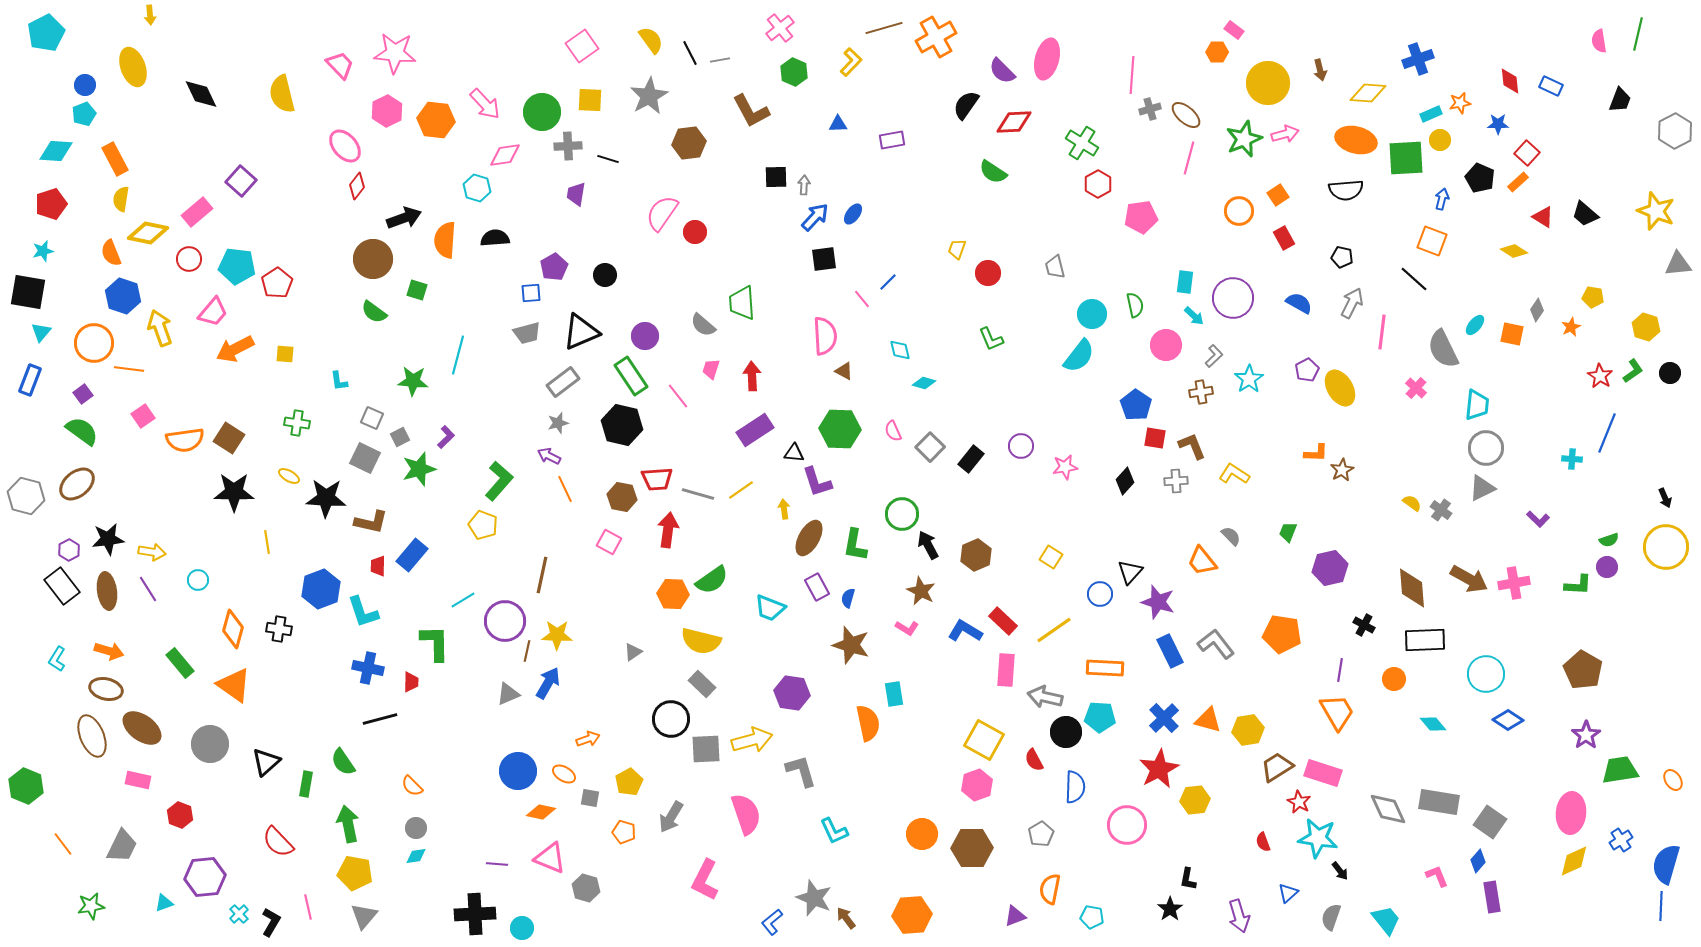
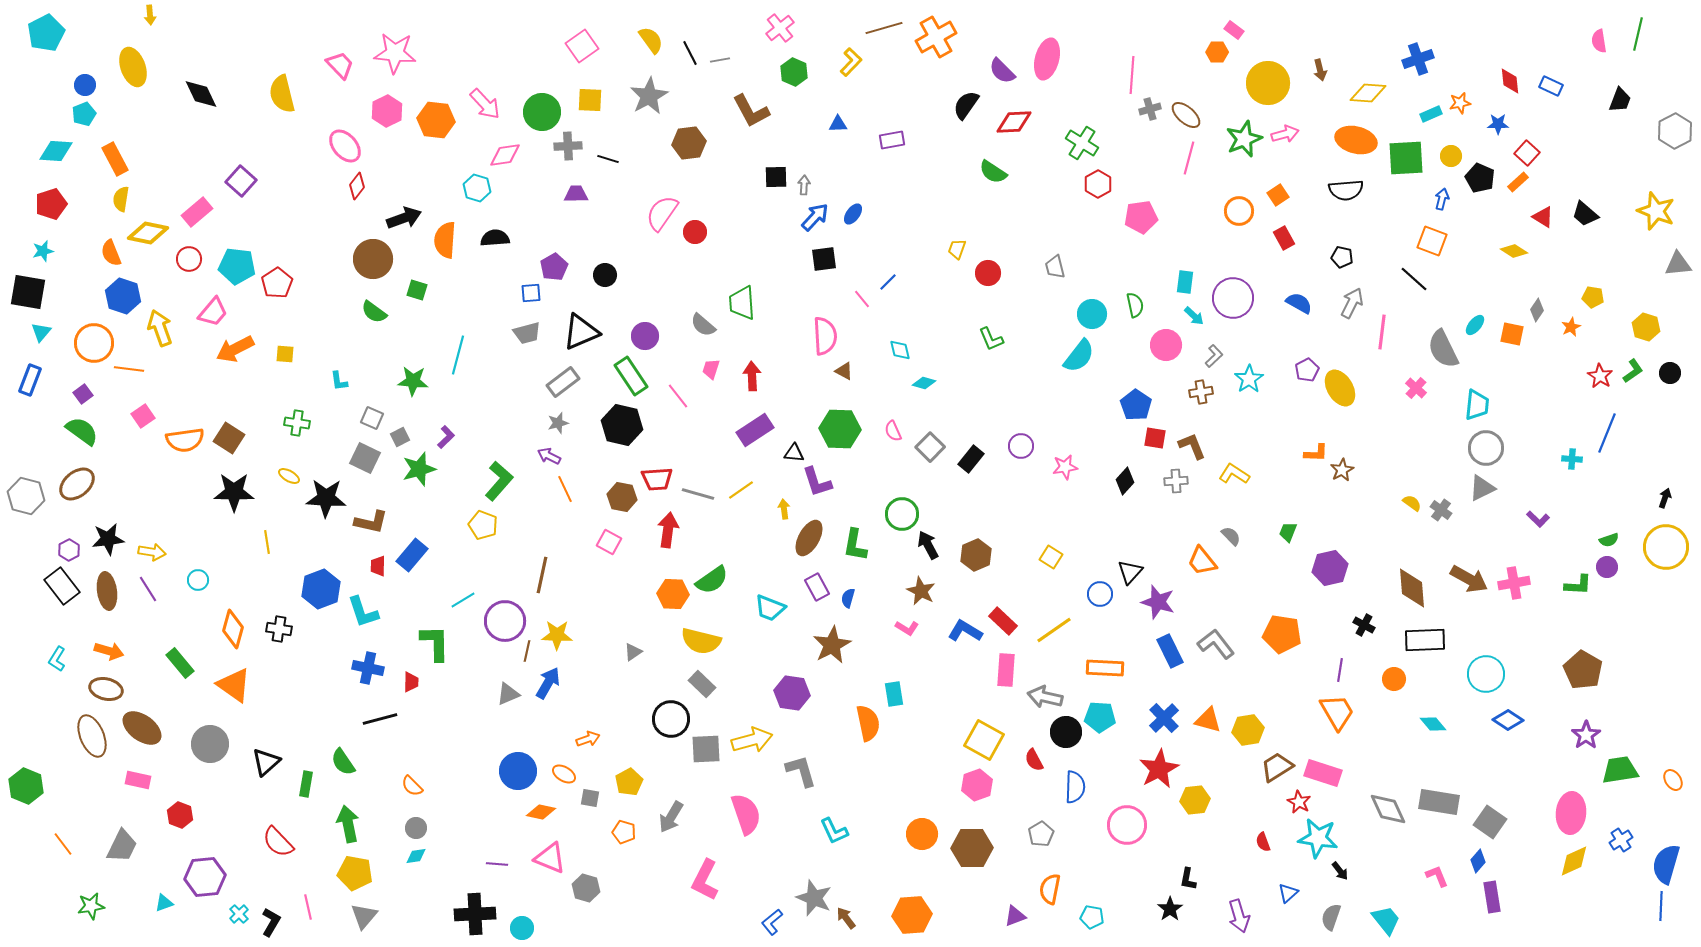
yellow circle at (1440, 140): moved 11 px right, 16 px down
purple trapezoid at (576, 194): rotated 80 degrees clockwise
black arrow at (1665, 498): rotated 138 degrees counterclockwise
brown star at (851, 645): moved 19 px left; rotated 27 degrees clockwise
